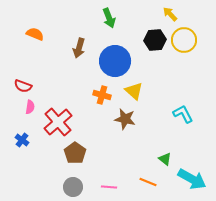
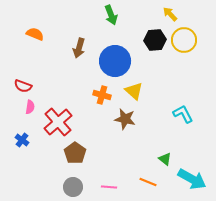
green arrow: moved 2 px right, 3 px up
